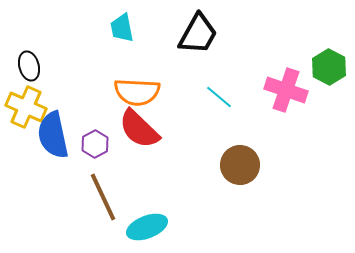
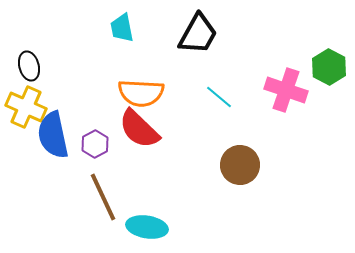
orange semicircle: moved 4 px right, 1 px down
cyan ellipse: rotated 30 degrees clockwise
